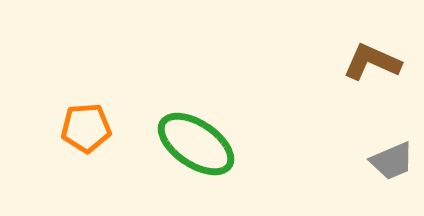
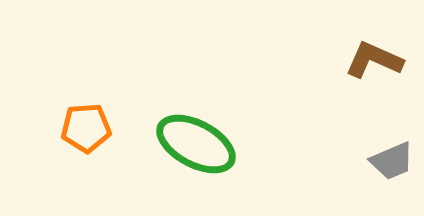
brown L-shape: moved 2 px right, 2 px up
green ellipse: rotated 6 degrees counterclockwise
